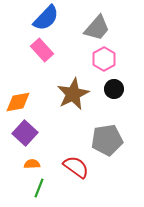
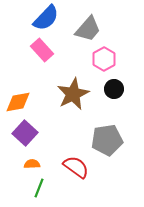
gray trapezoid: moved 9 px left, 1 px down
